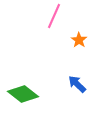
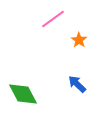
pink line: moved 1 px left, 3 px down; rotated 30 degrees clockwise
green diamond: rotated 24 degrees clockwise
